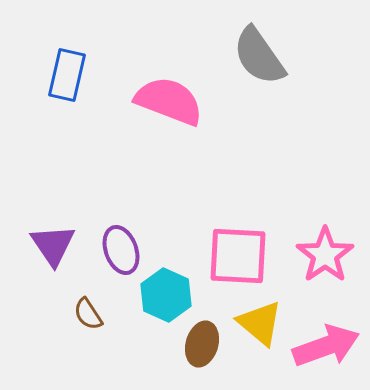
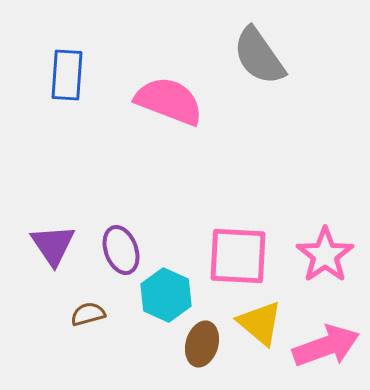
blue rectangle: rotated 9 degrees counterclockwise
brown semicircle: rotated 108 degrees clockwise
